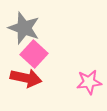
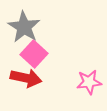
gray star: moved 1 px up; rotated 12 degrees clockwise
